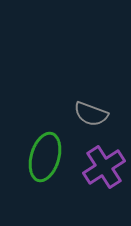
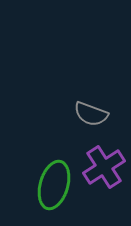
green ellipse: moved 9 px right, 28 px down
